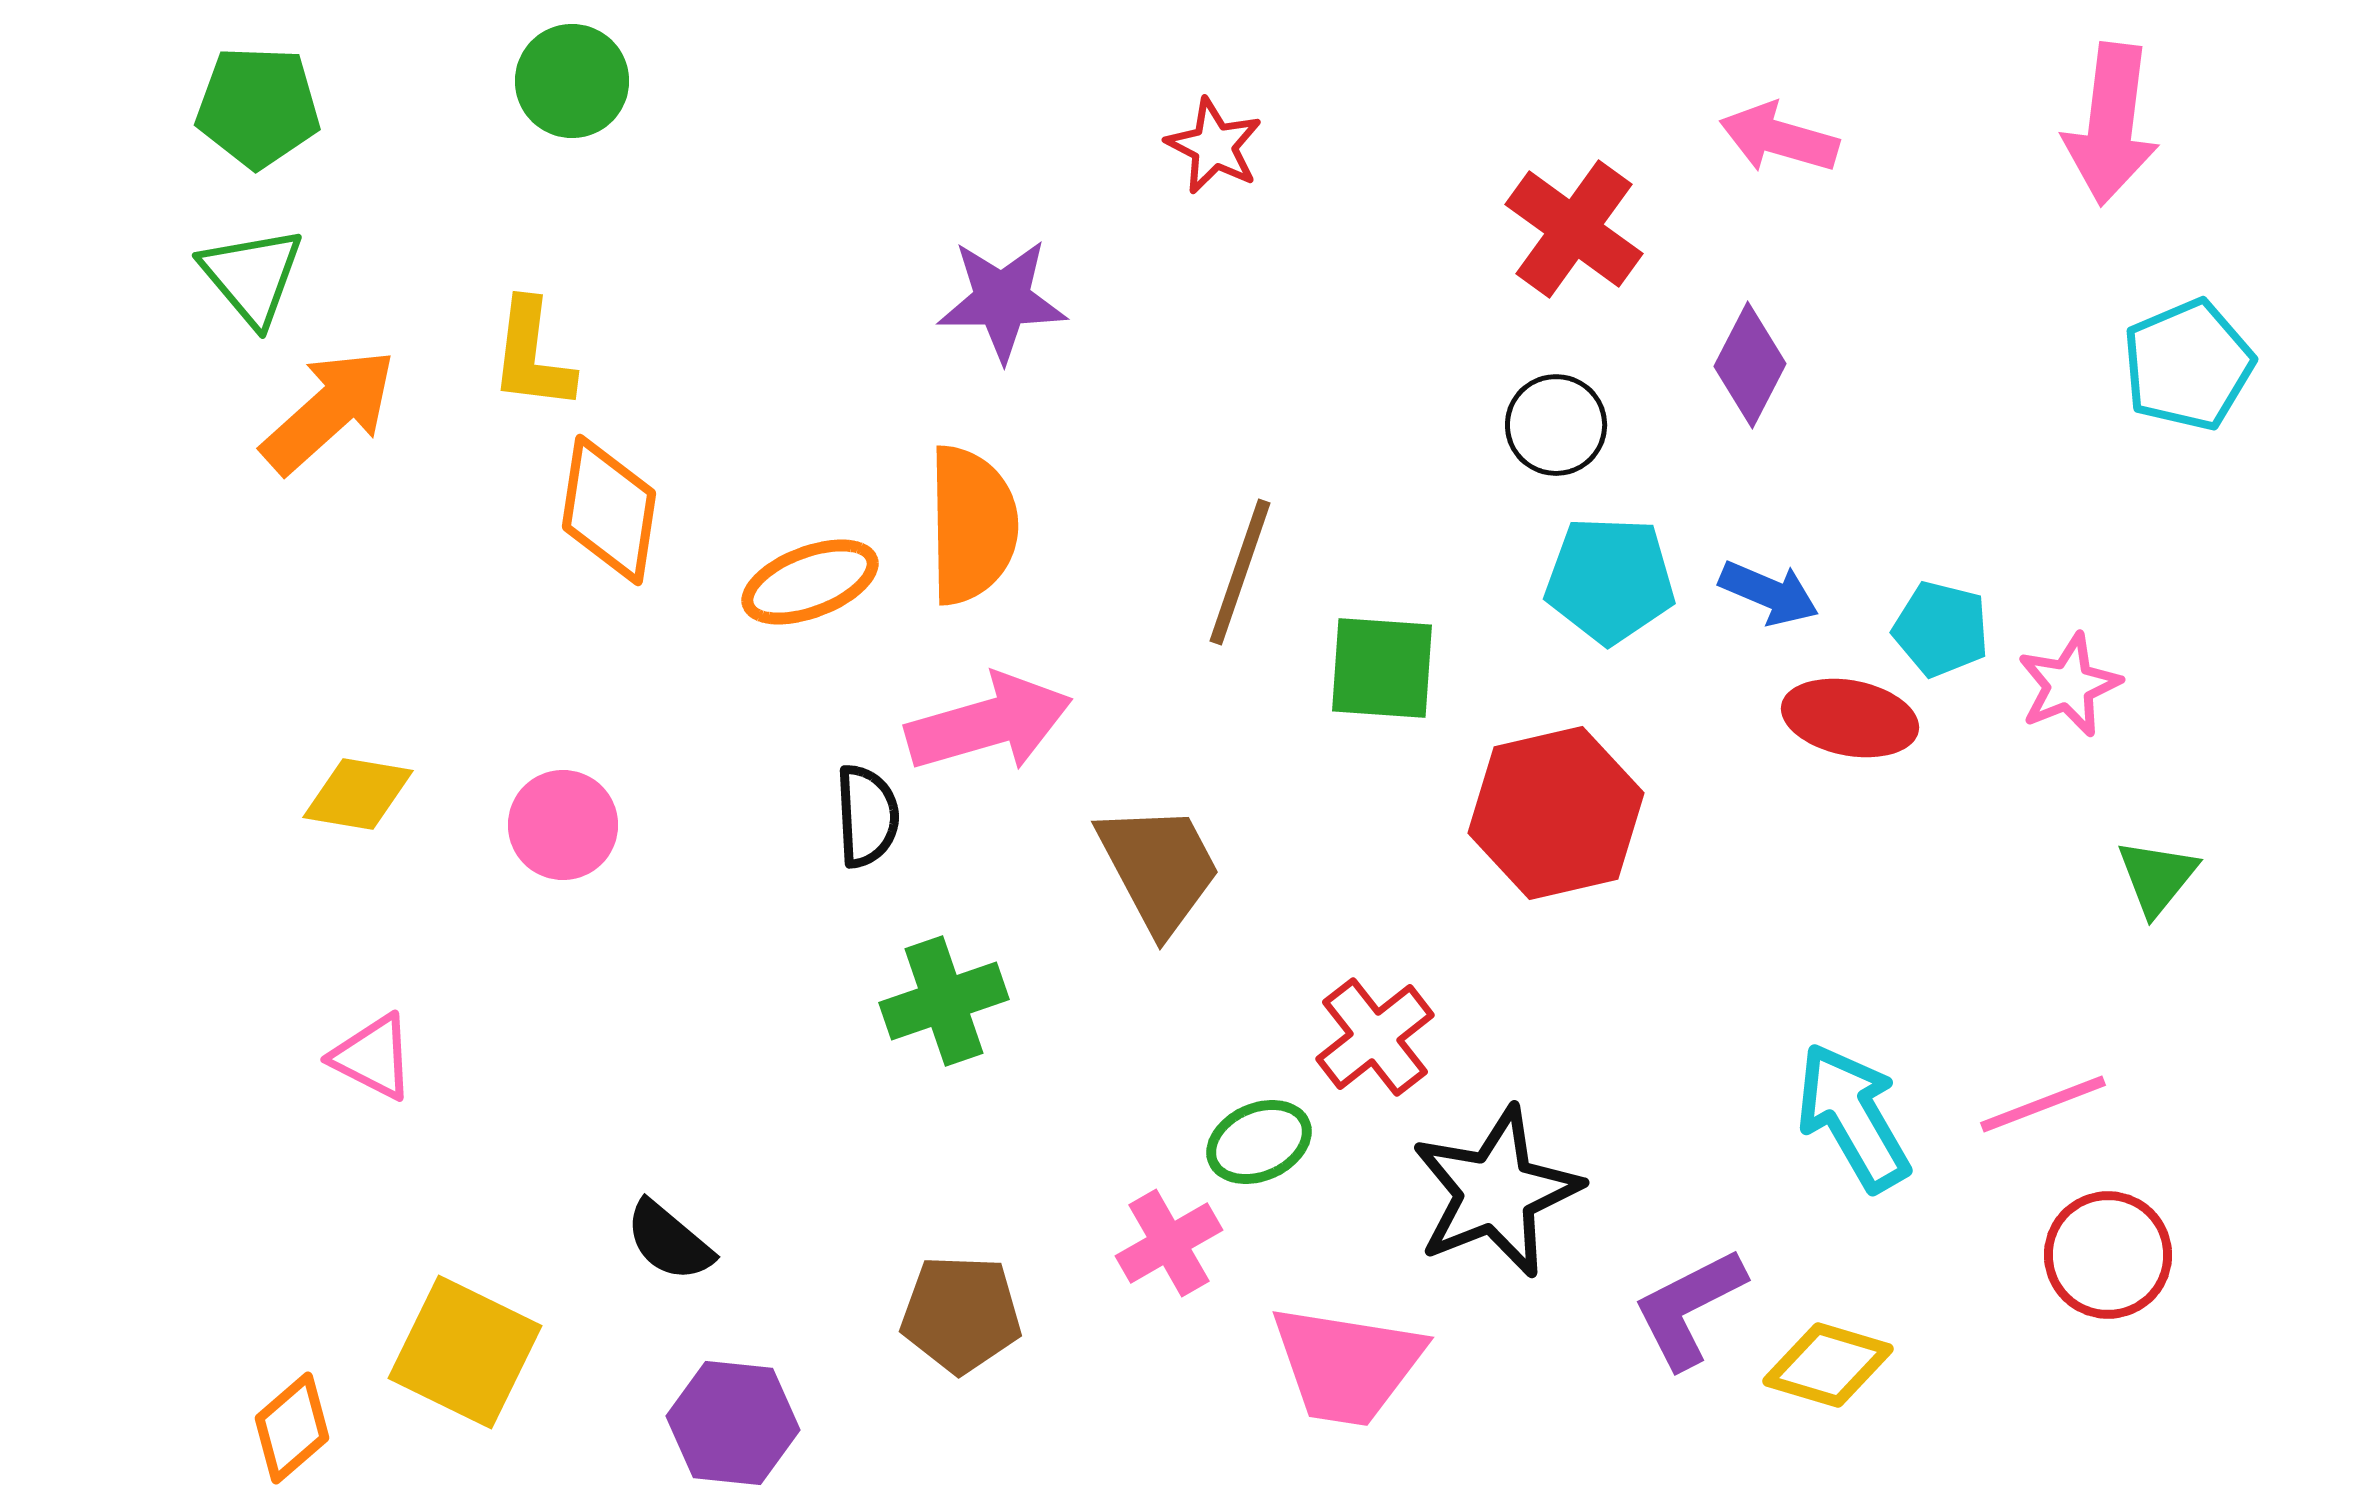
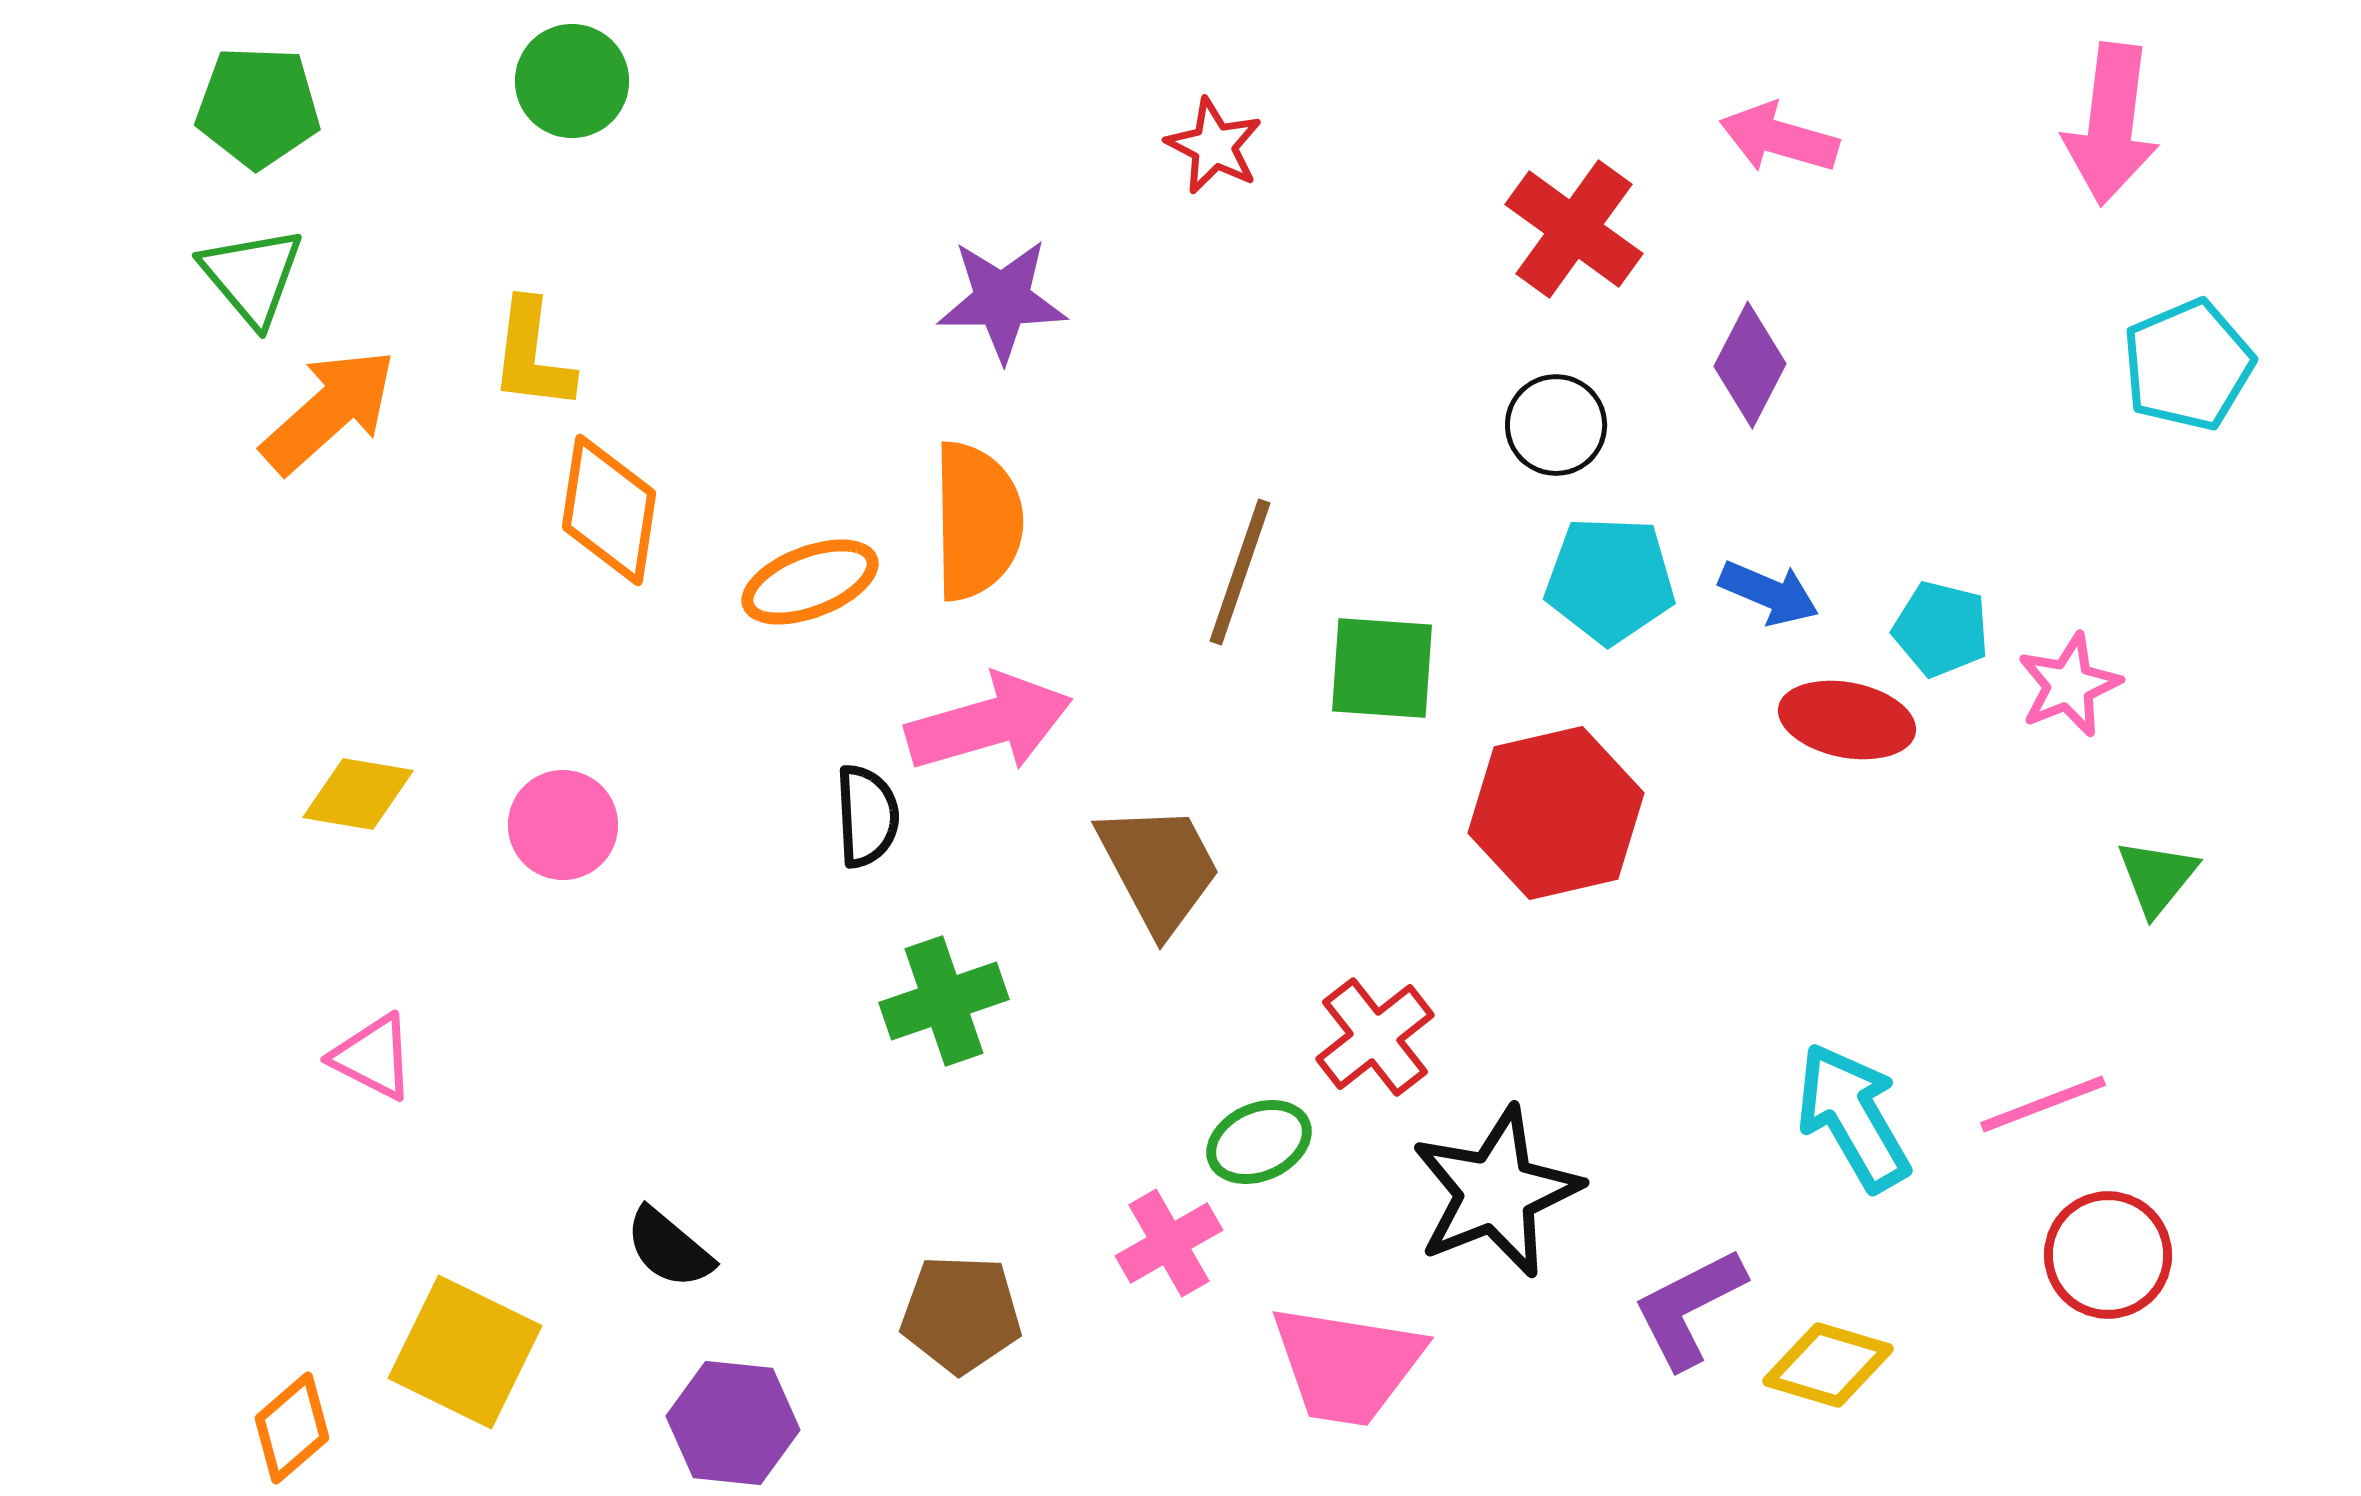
orange semicircle at (972, 525): moved 5 px right, 4 px up
red ellipse at (1850, 718): moved 3 px left, 2 px down
black semicircle at (669, 1241): moved 7 px down
